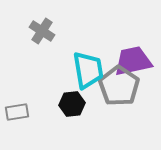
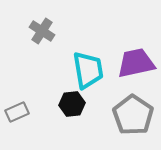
purple trapezoid: moved 3 px right, 2 px down
gray pentagon: moved 14 px right, 29 px down
gray rectangle: rotated 15 degrees counterclockwise
